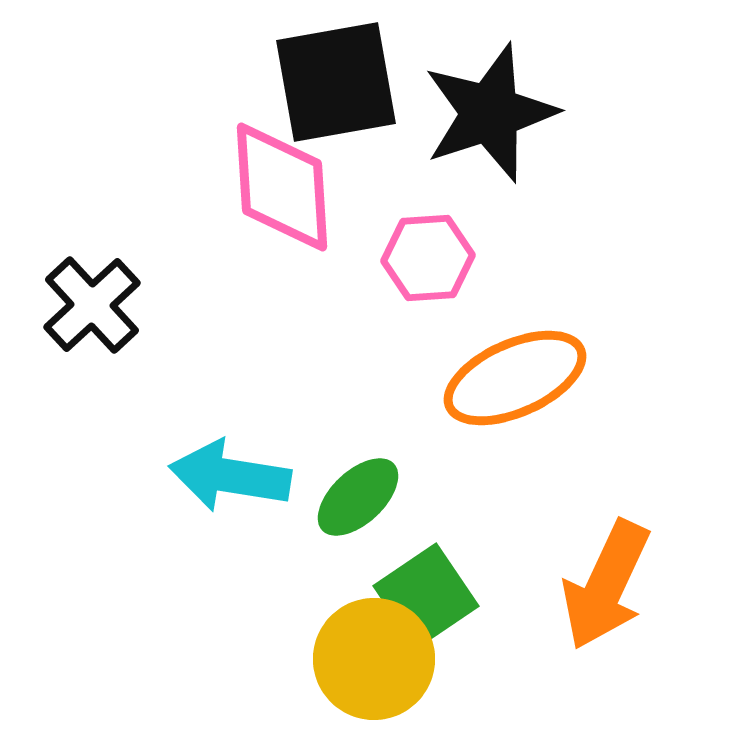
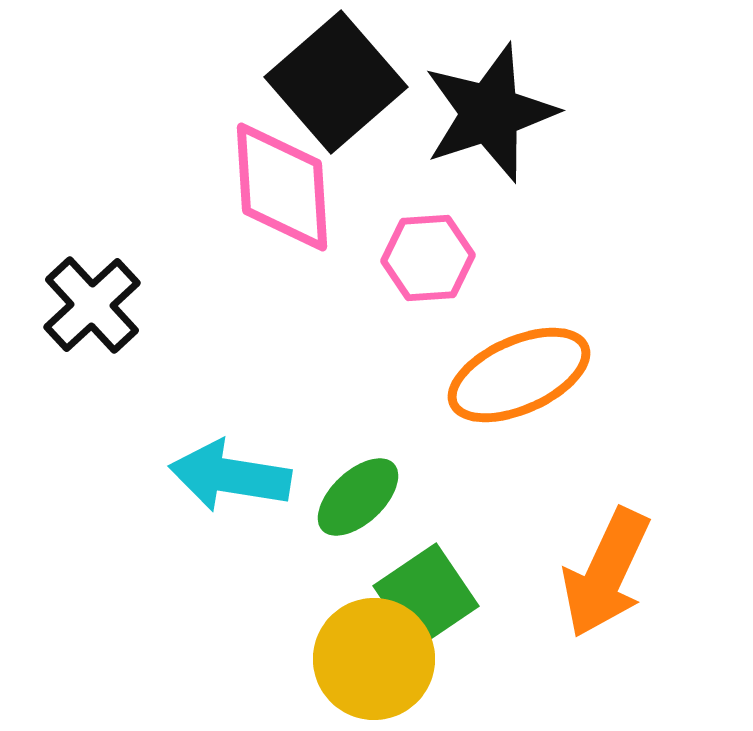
black square: rotated 31 degrees counterclockwise
orange ellipse: moved 4 px right, 3 px up
orange arrow: moved 12 px up
